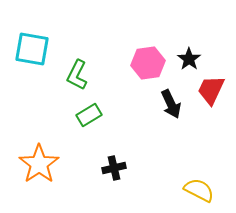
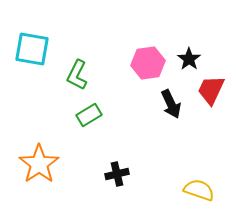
black cross: moved 3 px right, 6 px down
yellow semicircle: rotated 8 degrees counterclockwise
